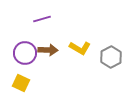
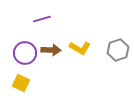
brown arrow: moved 3 px right
gray hexagon: moved 7 px right, 7 px up; rotated 10 degrees clockwise
